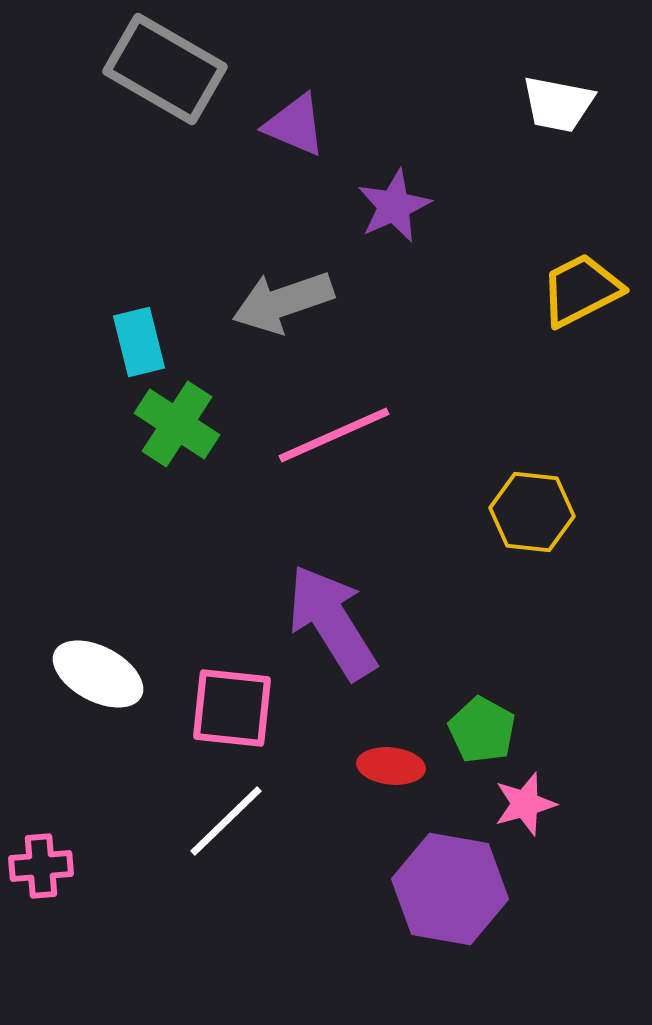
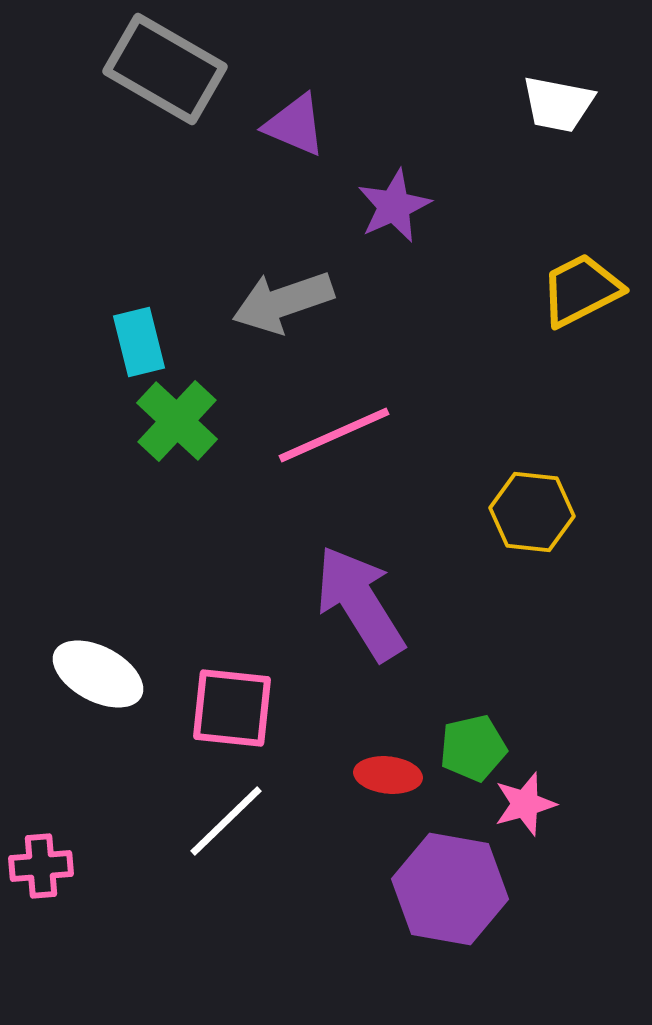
green cross: moved 3 px up; rotated 10 degrees clockwise
purple arrow: moved 28 px right, 19 px up
green pentagon: moved 9 px left, 18 px down; rotated 30 degrees clockwise
red ellipse: moved 3 px left, 9 px down
